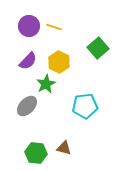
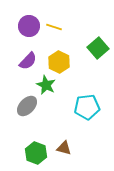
green star: moved 1 px down; rotated 18 degrees counterclockwise
cyan pentagon: moved 2 px right, 1 px down
green hexagon: rotated 15 degrees clockwise
